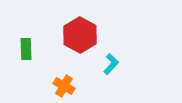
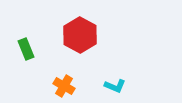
green rectangle: rotated 20 degrees counterclockwise
cyan L-shape: moved 4 px right, 22 px down; rotated 70 degrees clockwise
